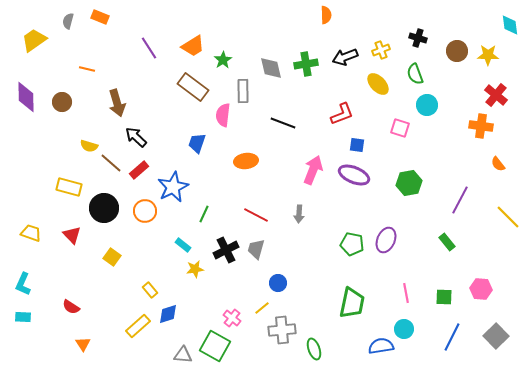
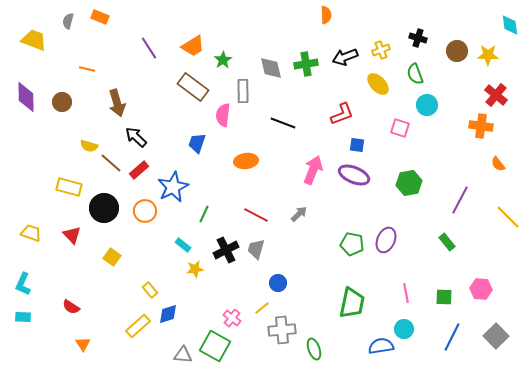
yellow trapezoid at (34, 40): rotated 56 degrees clockwise
gray arrow at (299, 214): rotated 138 degrees counterclockwise
